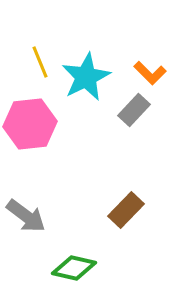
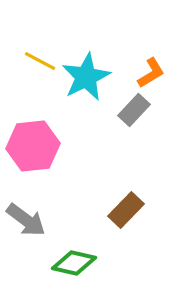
yellow line: moved 1 px up; rotated 40 degrees counterclockwise
orange L-shape: moved 1 px right; rotated 76 degrees counterclockwise
pink hexagon: moved 3 px right, 22 px down
gray arrow: moved 4 px down
green diamond: moved 5 px up
